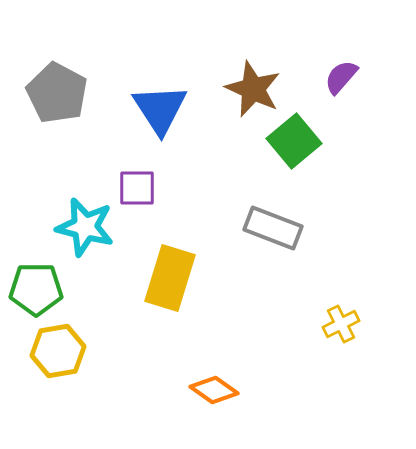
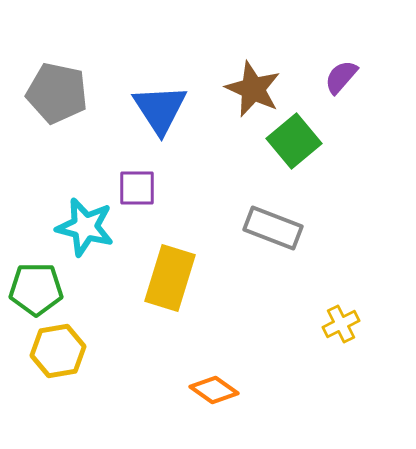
gray pentagon: rotated 16 degrees counterclockwise
